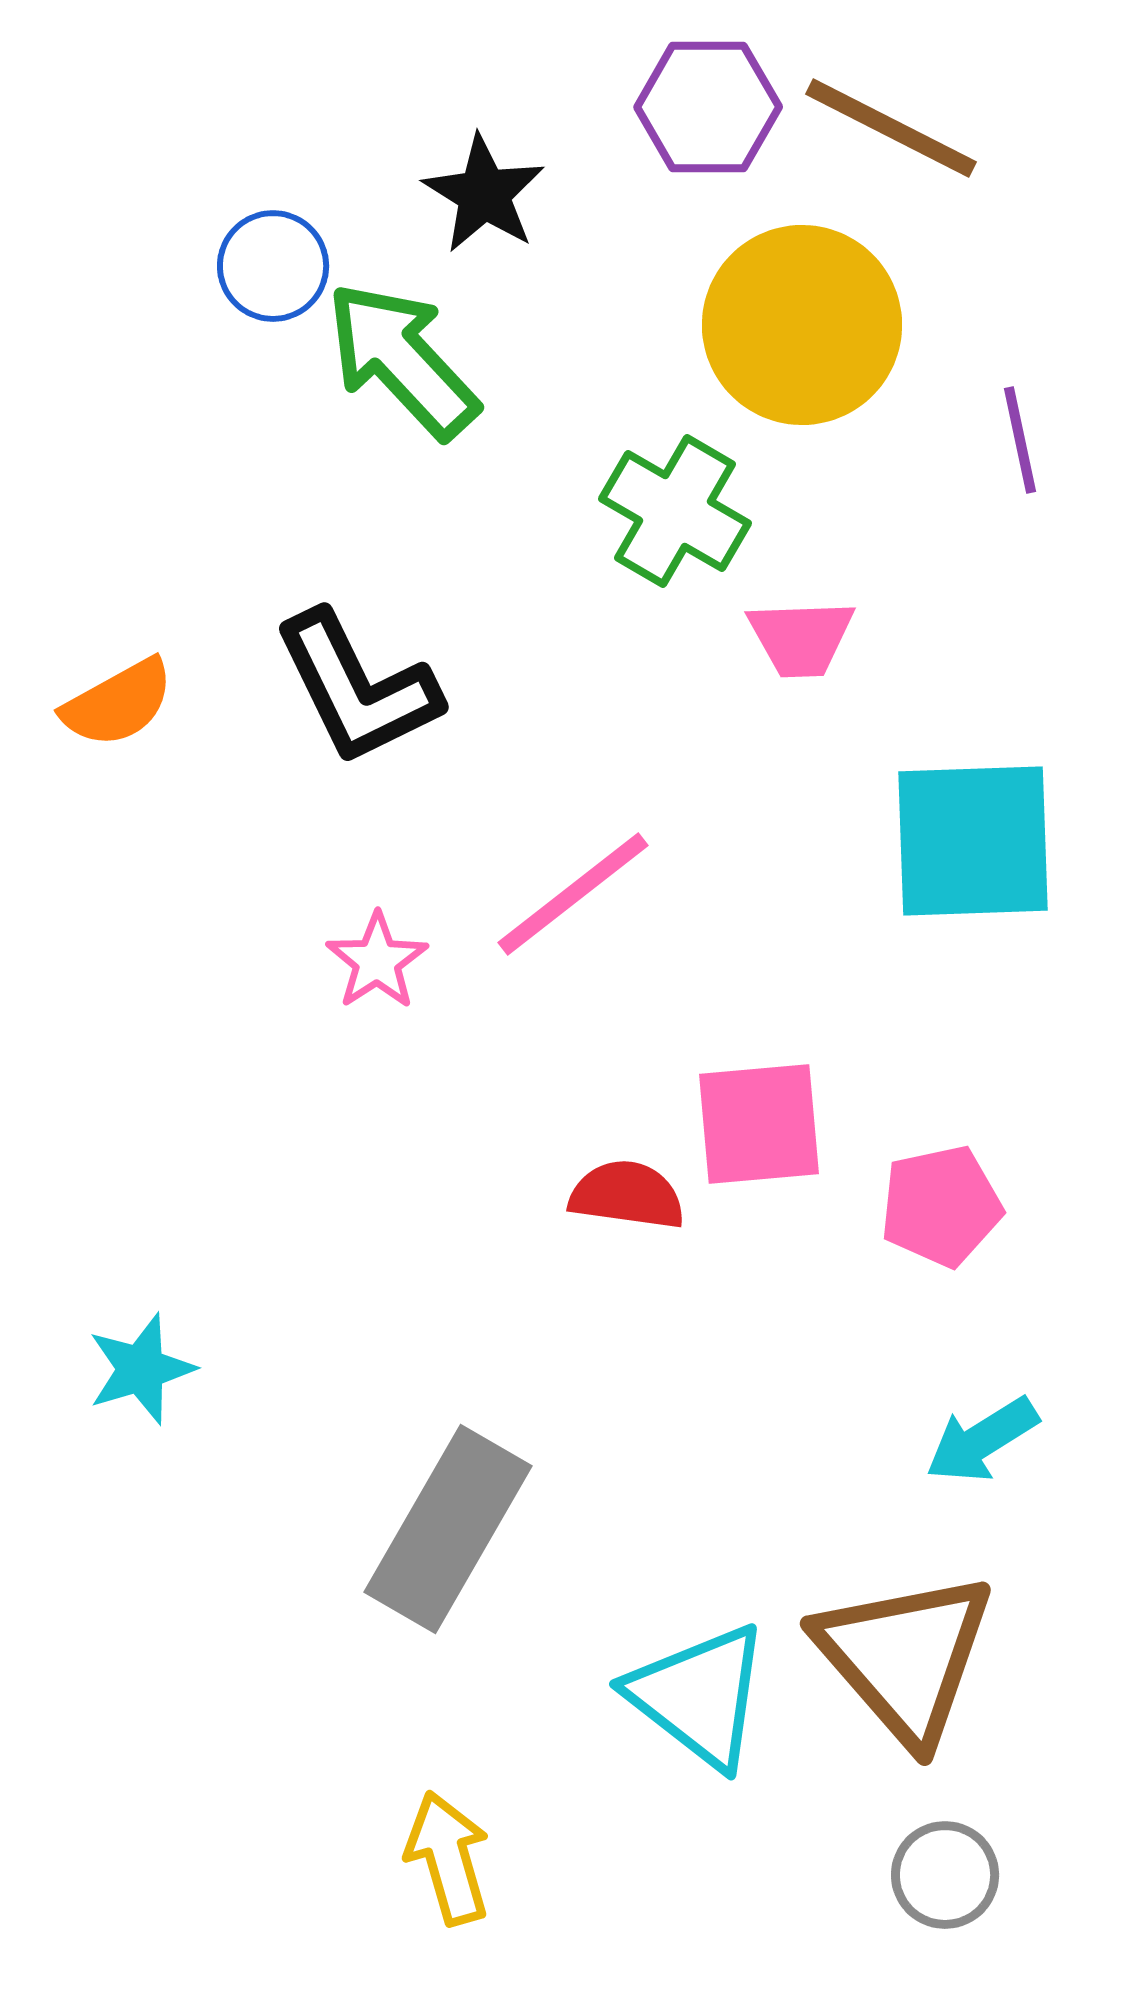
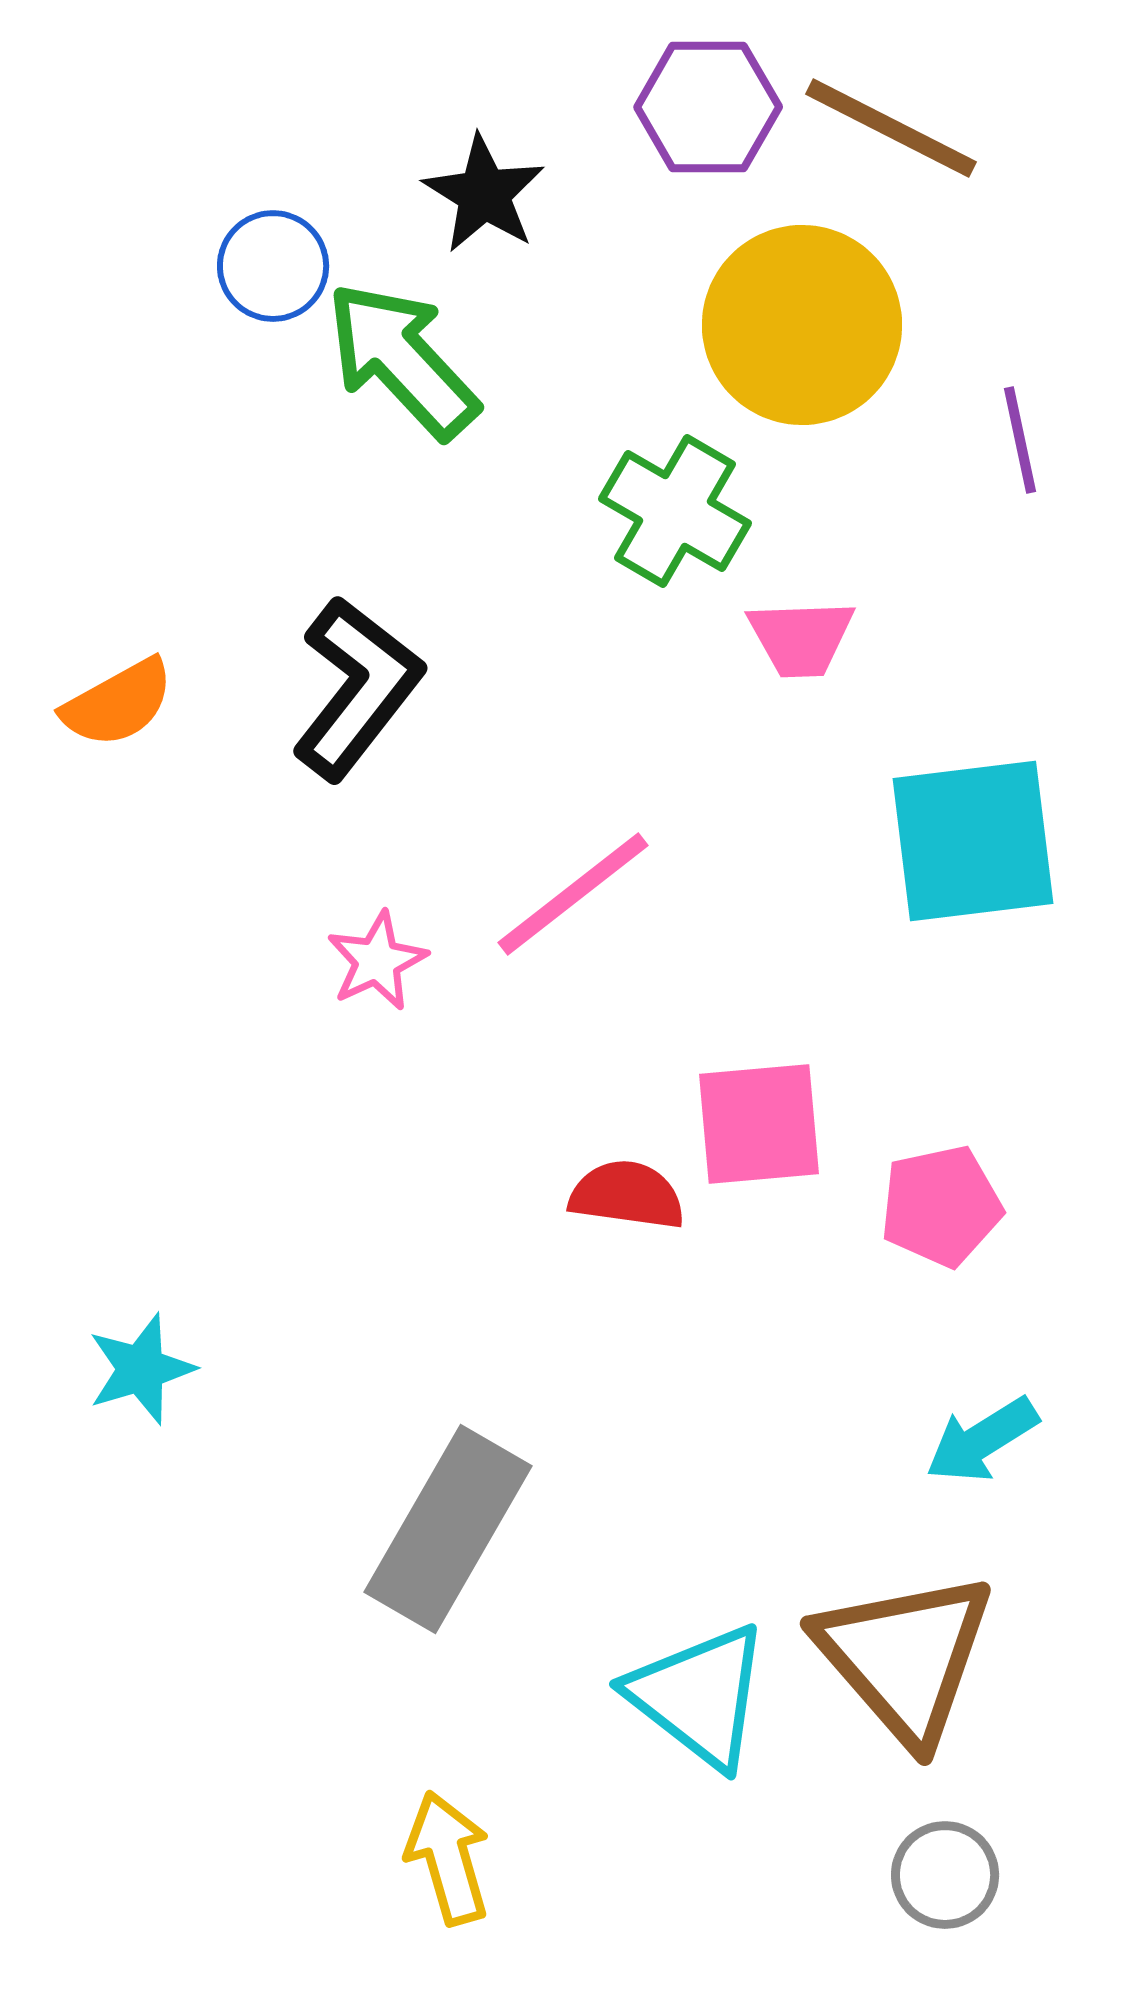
black L-shape: rotated 116 degrees counterclockwise
cyan square: rotated 5 degrees counterclockwise
pink star: rotated 8 degrees clockwise
